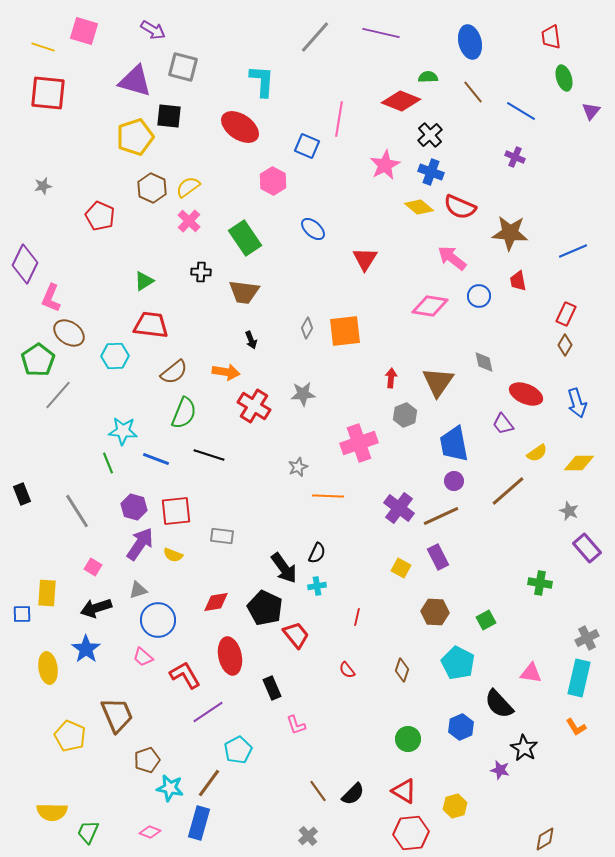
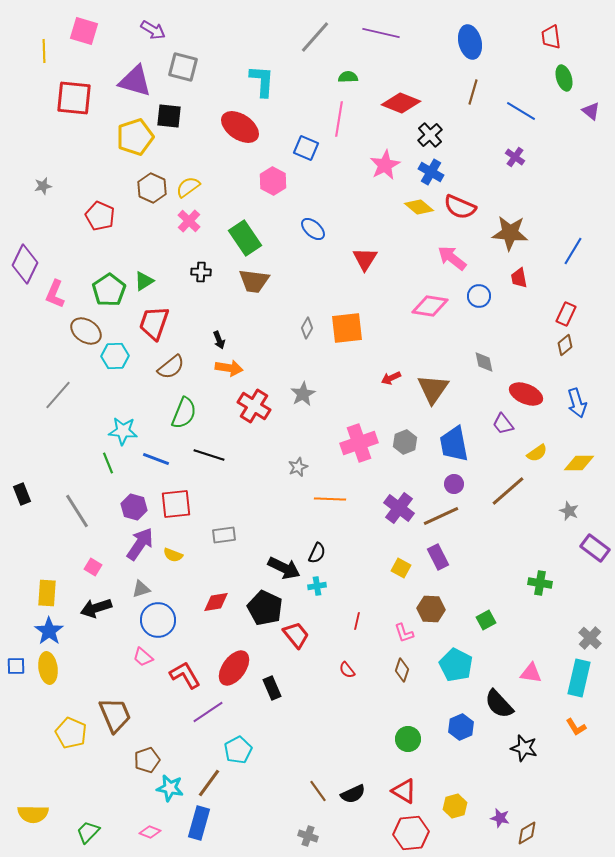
yellow line at (43, 47): moved 1 px right, 4 px down; rotated 70 degrees clockwise
green semicircle at (428, 77): moved 80 px left
brown line at (473, 92): rotated 55 degrees clockwise
red square at (48, 93): moved 26 px right, 5 px down
red diamond at (401, 101): moved 2 px down
purple triangle at (591, 111): rotated 30 degrees counterclockwise
blue square at (307, 146): moved 1 px left, 2 px down
purple cross at (515, 157): rotated 12 degrees clockwise
blue cross at (431, 172): rotated 10 degrees clockwise
blue line at (573, 251): rotated 36 degrees counterclockwise
red trapezoid at (518, 281): moved 1 px right, 3 px up
brown trapezoid at (244, 292): moved 10 px right, 11 px up
pink L-shape at (51, 298): moved 4 px right, 4 px up
red trapezoid at (151, 325): moved 3 px right, 2 px up; rotated 78 degrees counterclockwise
orange square at (345, 331): moved 2 px right, 3 px up
brown ellipse at (69, 333): moved 17 px right, 2 px up
black arrow at (251, 340): moved 32 px left
brown diamond at (565, 345): rotated 20 degrees clockwise
green pentagon at (38, 360): moved 71 px right, 70 px up
brown semicircle at (174, 372): moved 3 px left, 5 px up
orange arrow at (226, 372): moved 3 px right, 4 px up
red arrow at (391, 378): rotated 120 degrees counterclockwise
brown triangle at (438, 382): moved 5 px left, 7 px down
gray star at (303, 394): rotated 25 degrees counterclockwise
gray hexagon at (405, 415): moved 27 px down
purple circle at (454, 481): moved 3 px down
orange line at (328, 496): moved 2 px right, 3 px down
red square at (176, 511): moved 7 px up
gray rectangle at (222, 536): moved 2 px right, 1 px up; rotated 15 degrees counterclockwise
purple rectangle at (587, 548): moved 8 px right; rotated 12 degrees counterclockwise
black arrow at (284, 568): rotated 28 degrees counterclockwise
gray triangle at (138, 590): moved 3 px right, 1 px up
brown hexagon at (435, 612): moved 4 px left, 3 px up
blue square at (22, 614): moved 6 px left, 52 px down
red line at (357, 617): moved 4 px down
gray cross at (587, 638): moved 3 px right; rotated 20 degrees counterclockwise
blue star at (86, 649): moved 37 px left, 18 px up
red ellipse at (230, 656): moved 4 px right, 12 px down; rotated 48 degrees clockwise
cyan pentagon at (458, 663): moved 2 px left, 2 px down
brown trapezoid at (117, 715): moved 2 px left
pink L-shape at (296, 725): moved 108 px right, 92 px up
yellow pentagon at (70, 736): moved 1 px right, 3 px up
black star at (524, 748): rotated 16 degrees counterclockwise
purple star at (500, 770): moved 48 px down
black semicircle at (353, 794): rotated 20 degrees clockwise
yellow semicircle at (52, 812): moved 19 px left, 2 px down
green trapezoid at (88, 832): rotated 20 degrees clockwise
gray cross at (308, 836): rotated 30 degrees counterclockwise
brown diamond at (545, 839): moved 18 px left, 6 px up
